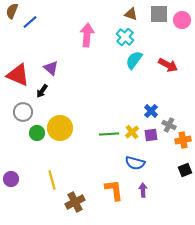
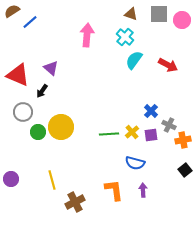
brown semicircle: rotated 35 degrees clockwise
yellow circle: moved 1 px right, 1 px up
green circle: moved 1 px right, 1 px up
black square: rotated 16 degrees counterclockwise
